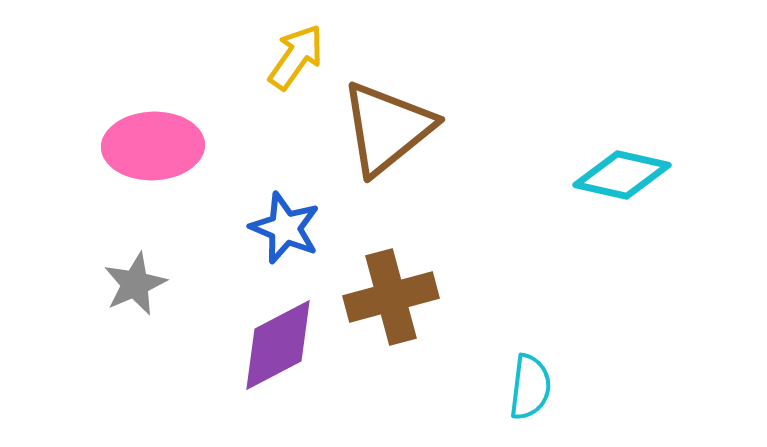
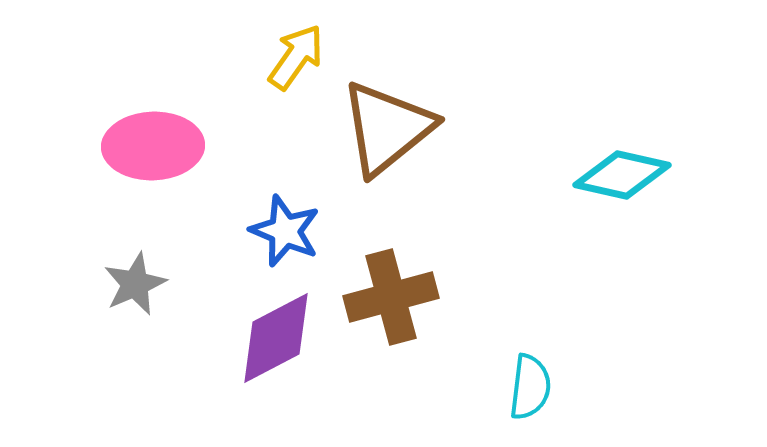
blue star: moved 3 px down
purple diamond: moved 2 px left, 7 px up
